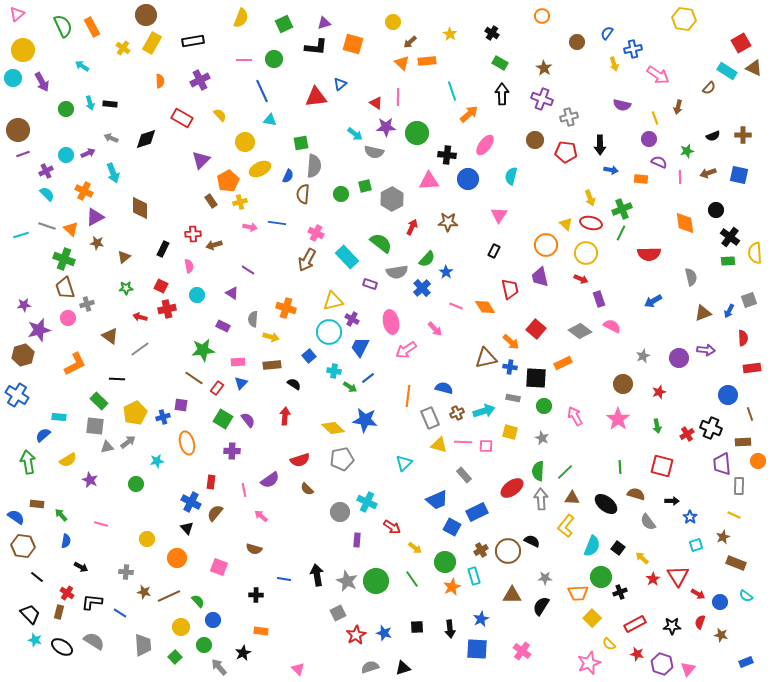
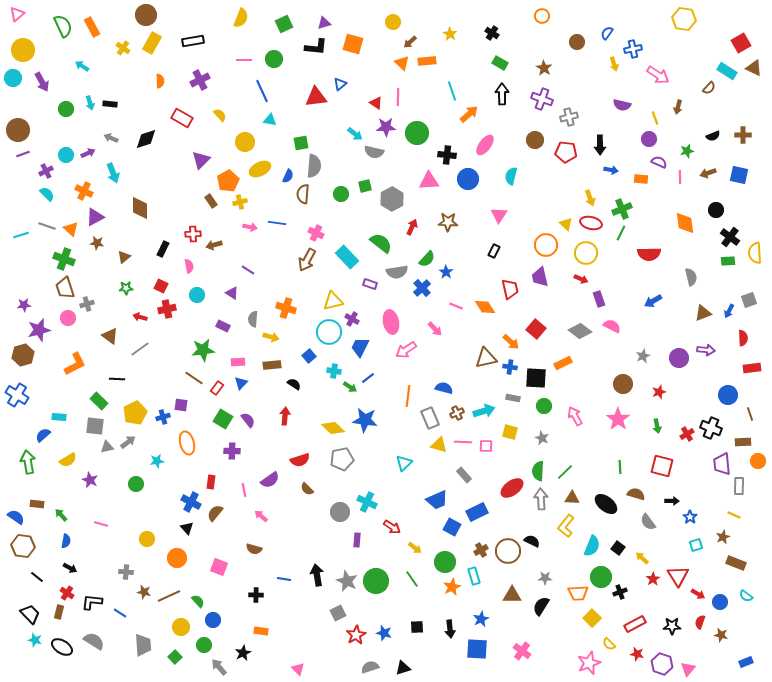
black arrow at (81, 567): moved 11 px left, 1 px down
